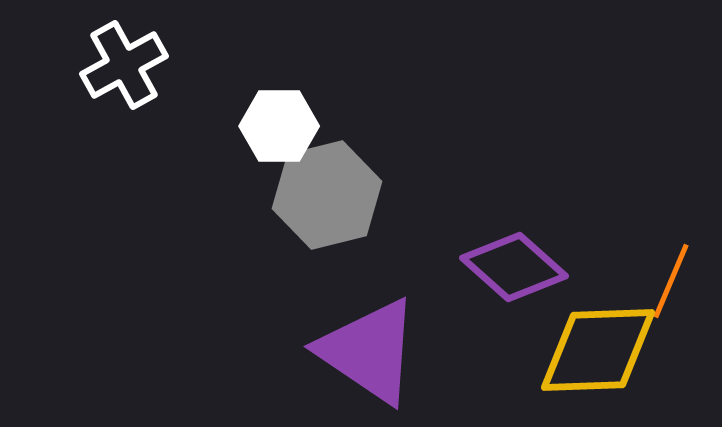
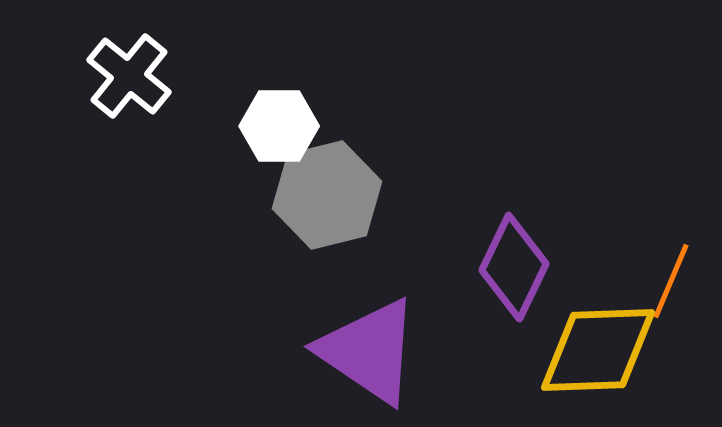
white cross: moved 5 px right, 11 px down; rotated 22 degrees counterclockwise
purple diamond: rotated 74 degrees clockwise
